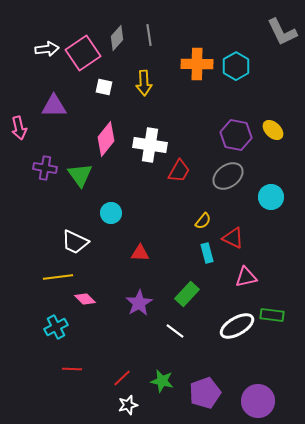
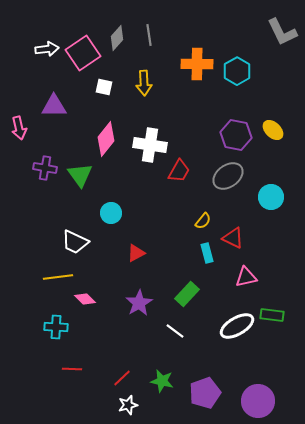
cyan hexagon at (236, 66): moved 1 px right, 5 px down
red triangle at (140, 253): moved 4 px left; rotated 30 degrees counterclockwise
cyan cross at (56, 327): rotated 30 degrees clockwise
